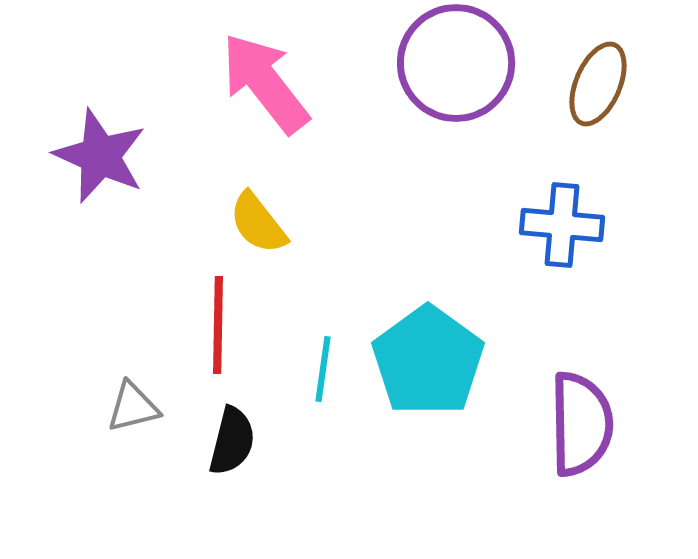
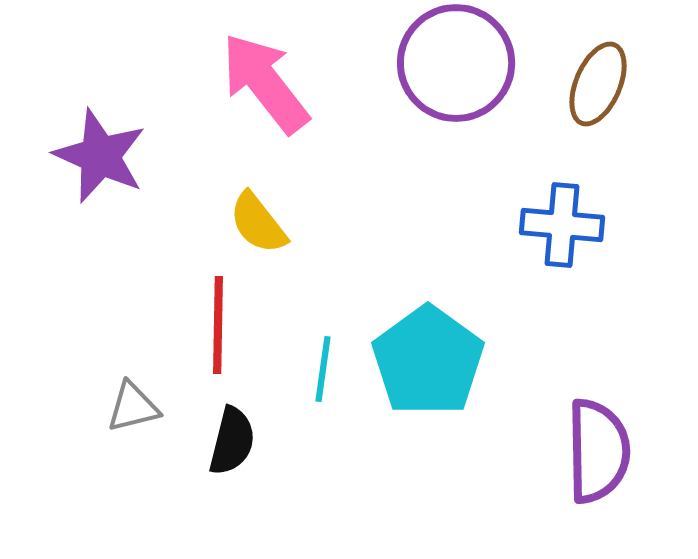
purple semicircle: moved 17 px right, 27 px down
